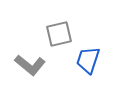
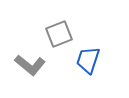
gray square: rotated 8 degrees counterclockwise
